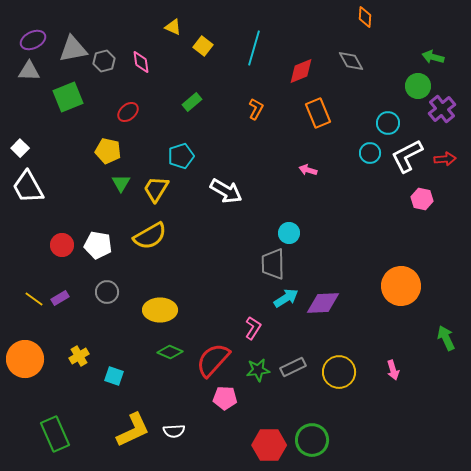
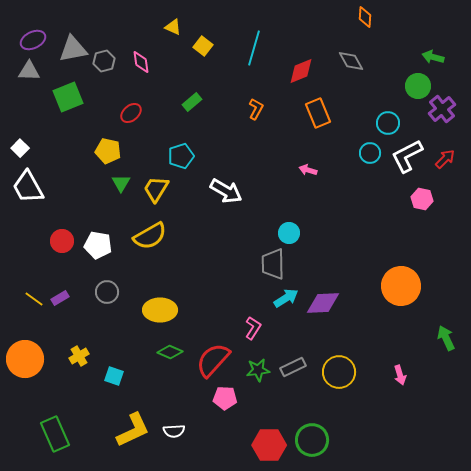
red ellipse at (128, 112): moved 3 px right, 1 px down
red arrow at (445, 159): rotated 40 degrees counterclockwise
red circle at (62, 245): moved 4 px up
pink arrow at (393, 370): moved 7 px right, 5 px down
